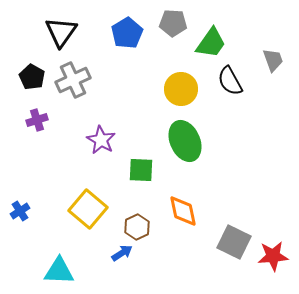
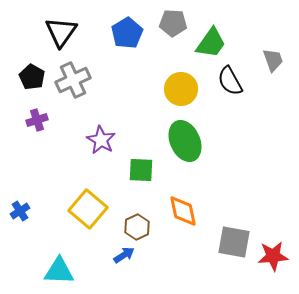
gray square: rotated 16 degrees counterclockwise
blue arrow: moved 2 px right, 2 px down
